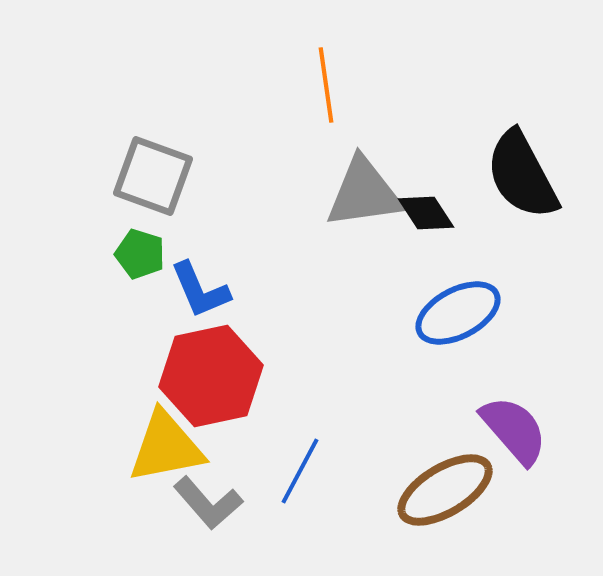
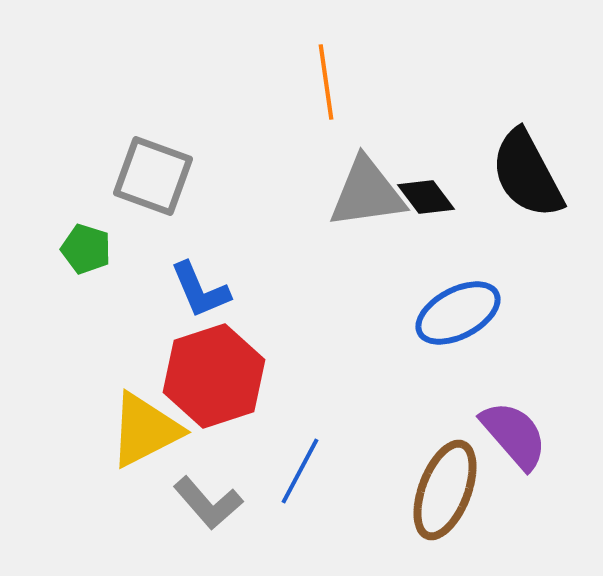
orange line: moved 3 px up
black semicircle: moved 5 px right, 1 px up
gray triangle: moved 3 px right
black diamond: moved 16 px up; rotated 4 degrees counterclockwise
green pentagon: moved 54 px left, 5 px up
red hexagon: moved 3 px right; rotated 6 degrees counterclockwise
purple semicircle: moved 5 px down
yellow triangle: moved 21 px left, 17 px up; rotated 16 degrees counterclockwise
brown ellipse: rotated 38 degrees counterclockwise
